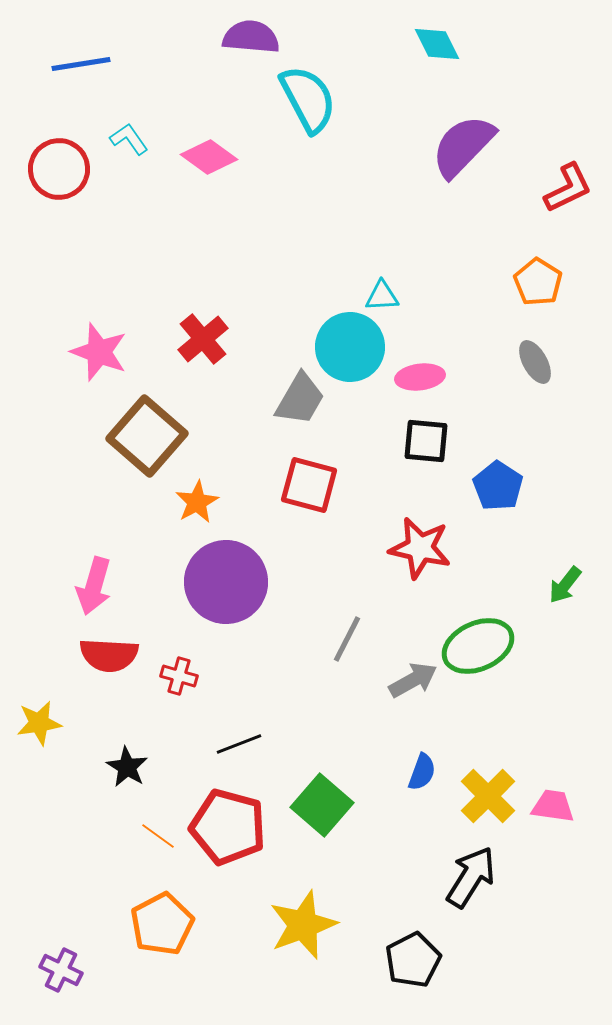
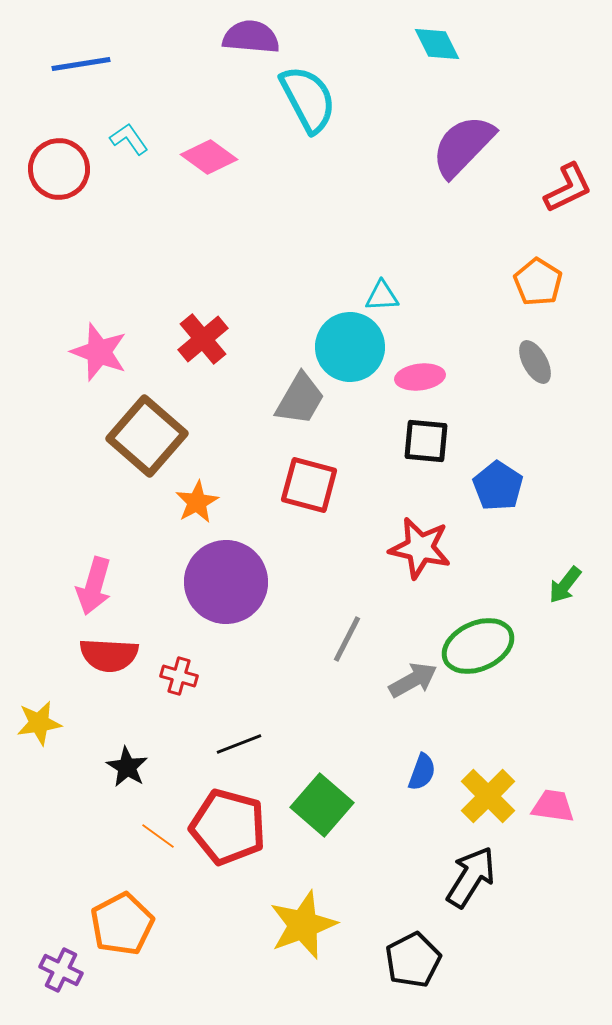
orange pentagon at (162, 924): moved 40 px left
